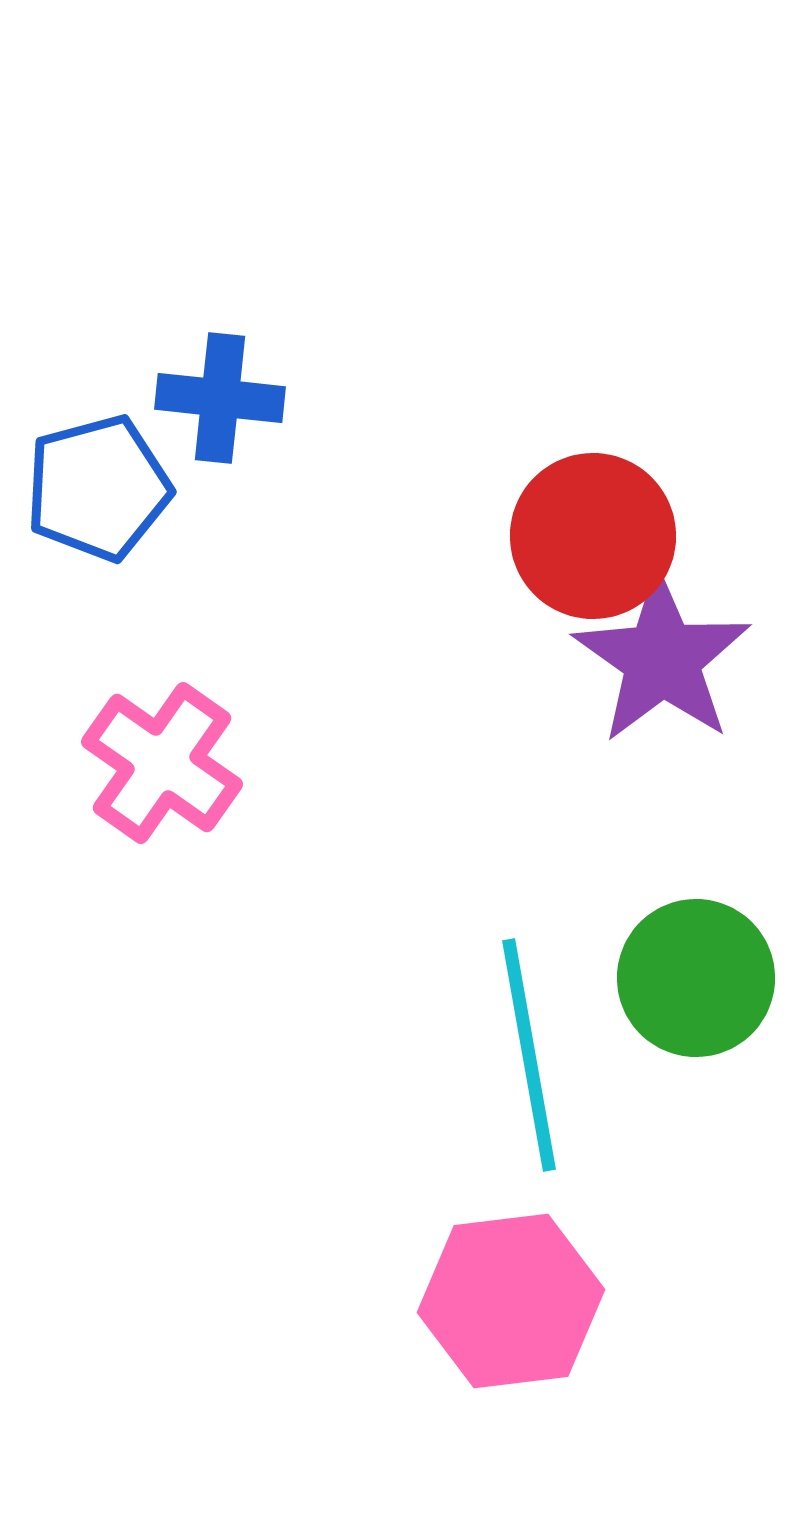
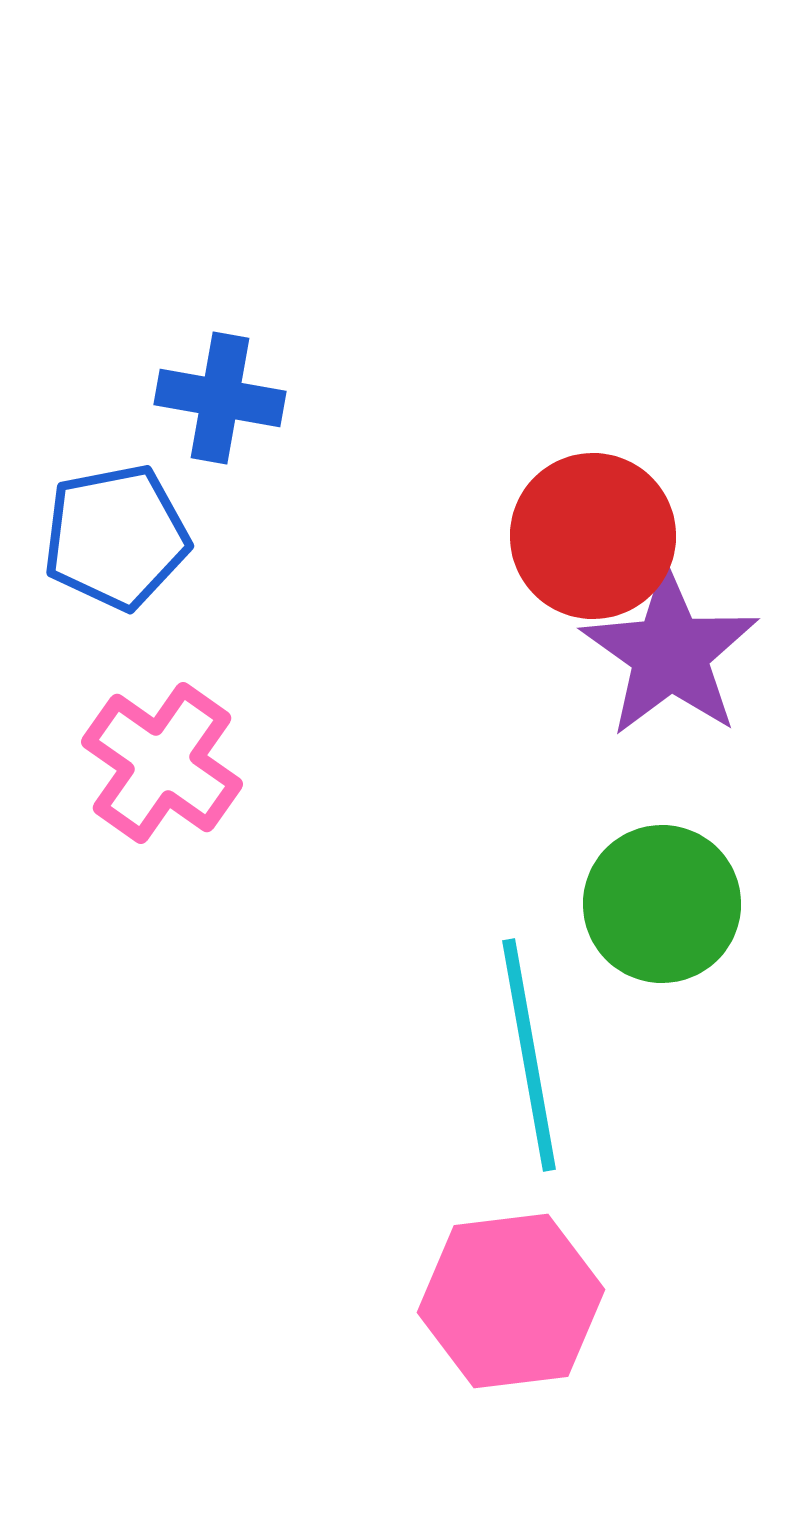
blue cross: rotated 4 degrees clockwise
blue pentagon: moved 18 px right, 49 px down; rotated 4 degrees clockwise
purple star: moved 8 px right, 6 px up
green circle: moved 34 px left, 74 px up
